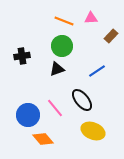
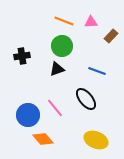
pink triangle: moved 4 px down
blue line: rotated 54 degrees clockwise
black ellipse: moved 4 px right, 1 px up
yellow ellipse: moved 3 px right, 9 px down
